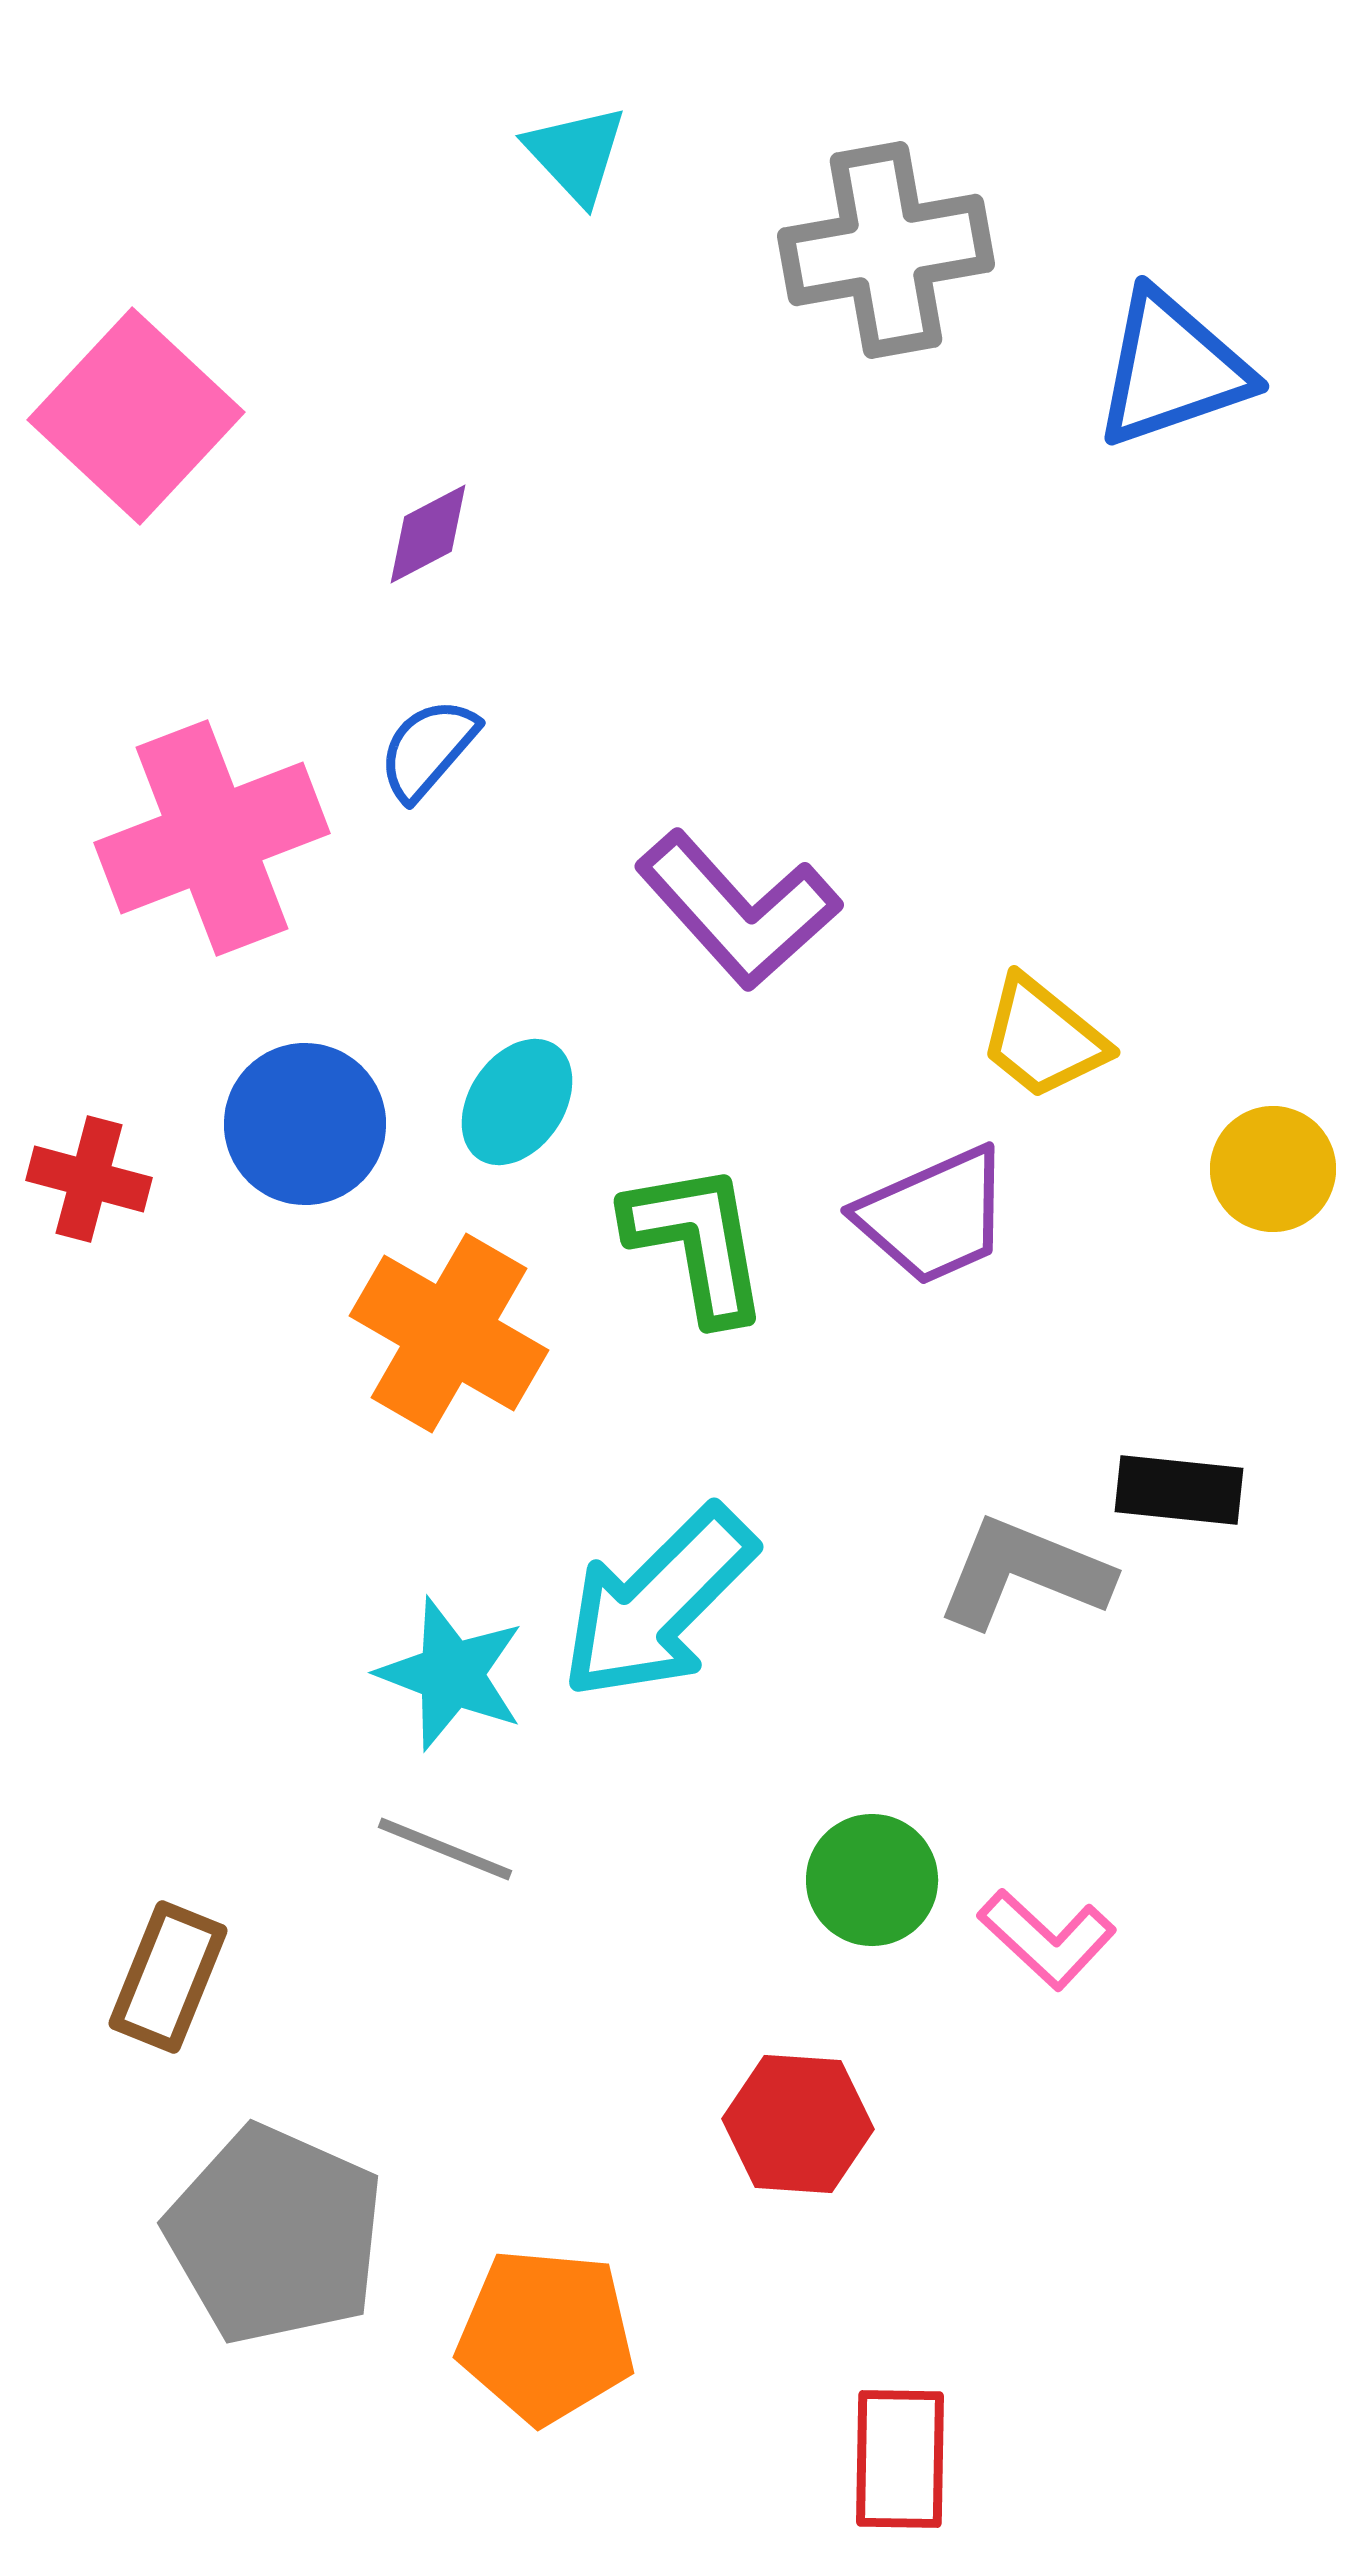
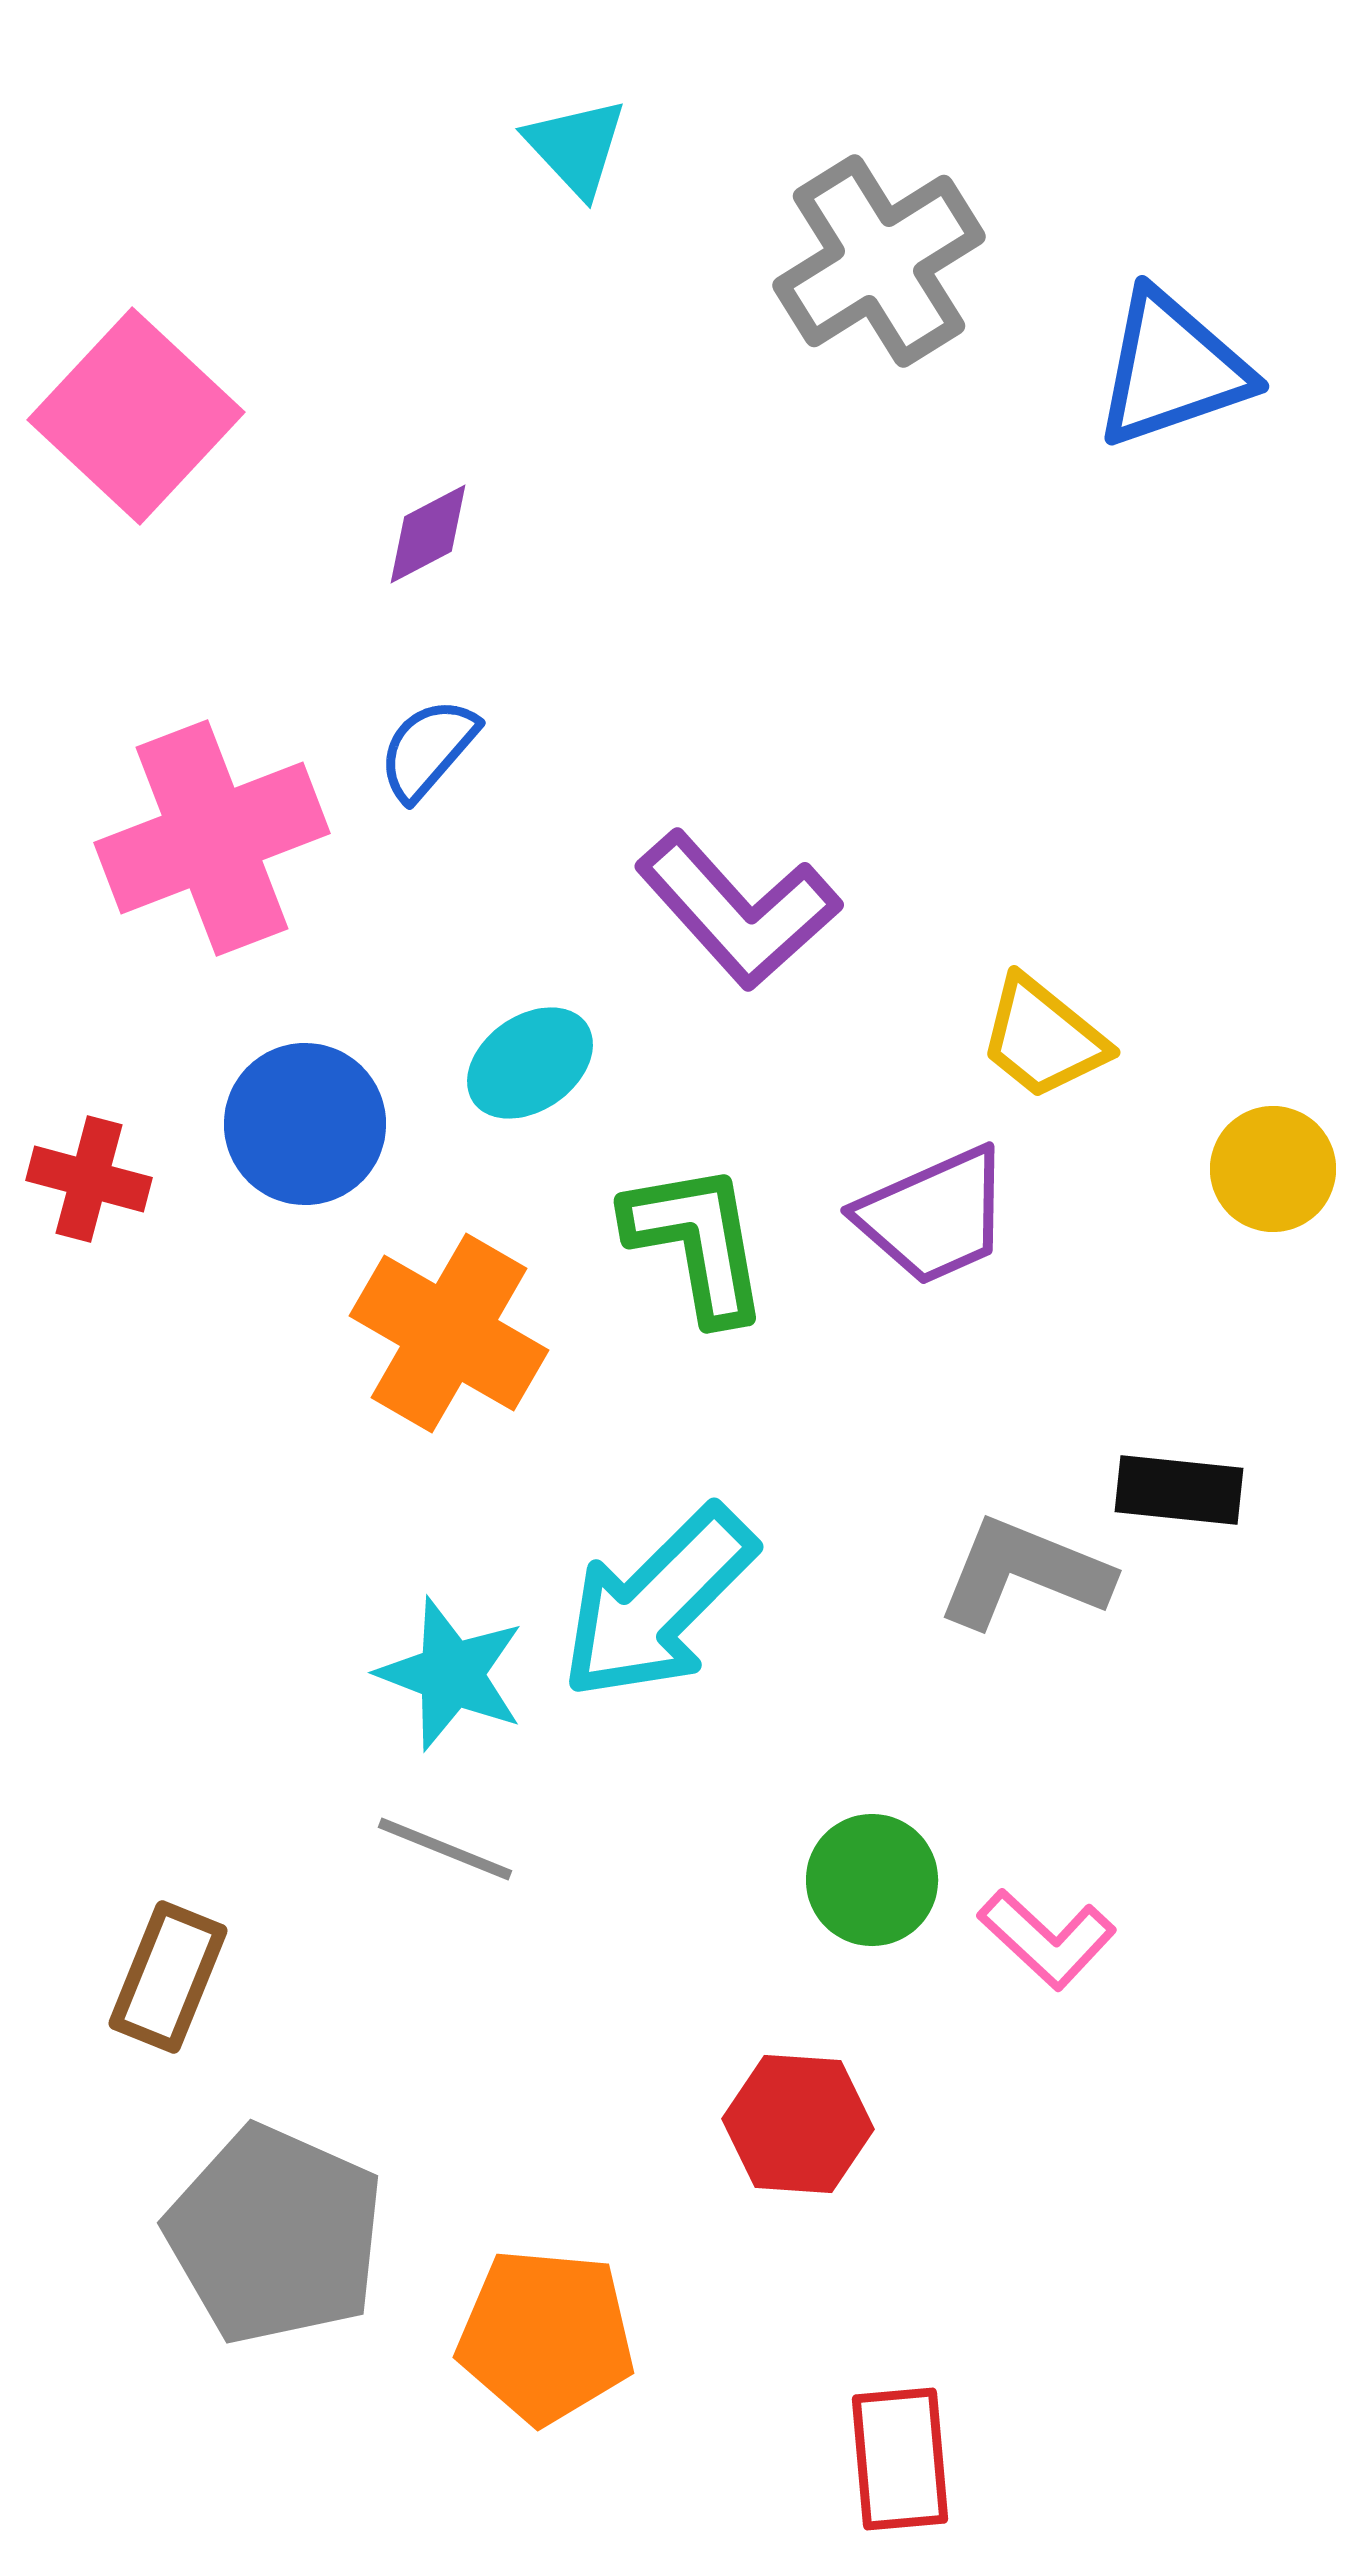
cyan triangle: moved 7 px up
gray cross: moved 7 px left, 11 px down; rotated 22 degrees counterclockwise
cyan ellipse: moved 13 px right, 39 px up; rotated 21 degrees clockwise
red rectangle: rotated 6 degrees counterclockwise
